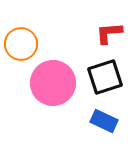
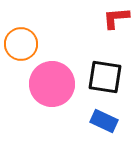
red L-shape: moved 7 px right, 15 px up
black square: rotated 27 degrees clockwise
pink circle: moved 1 px left, 1 px down
